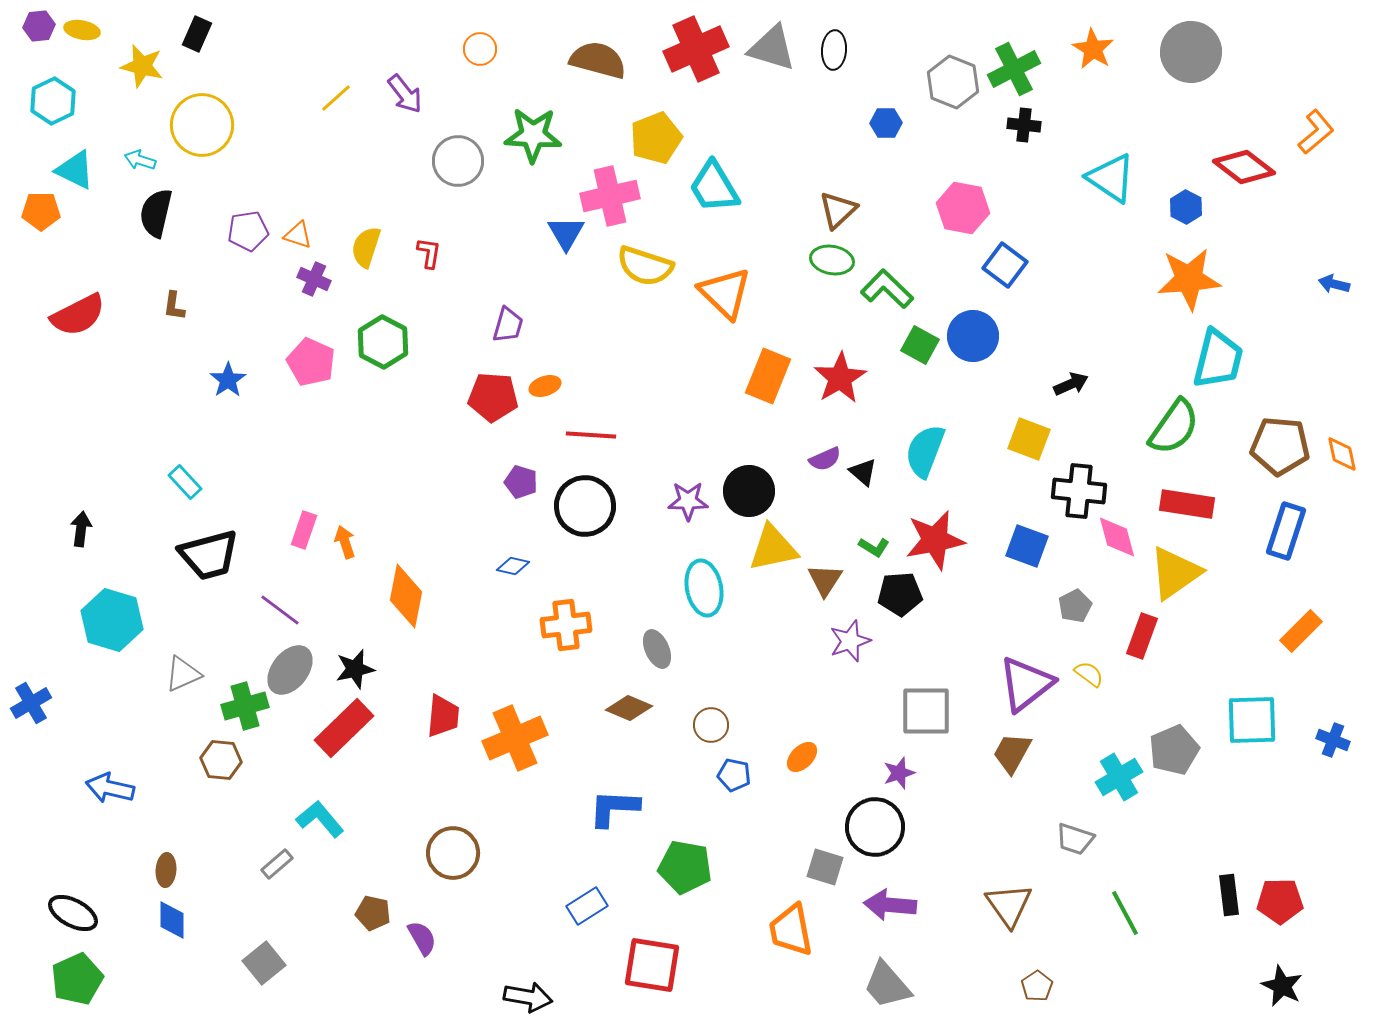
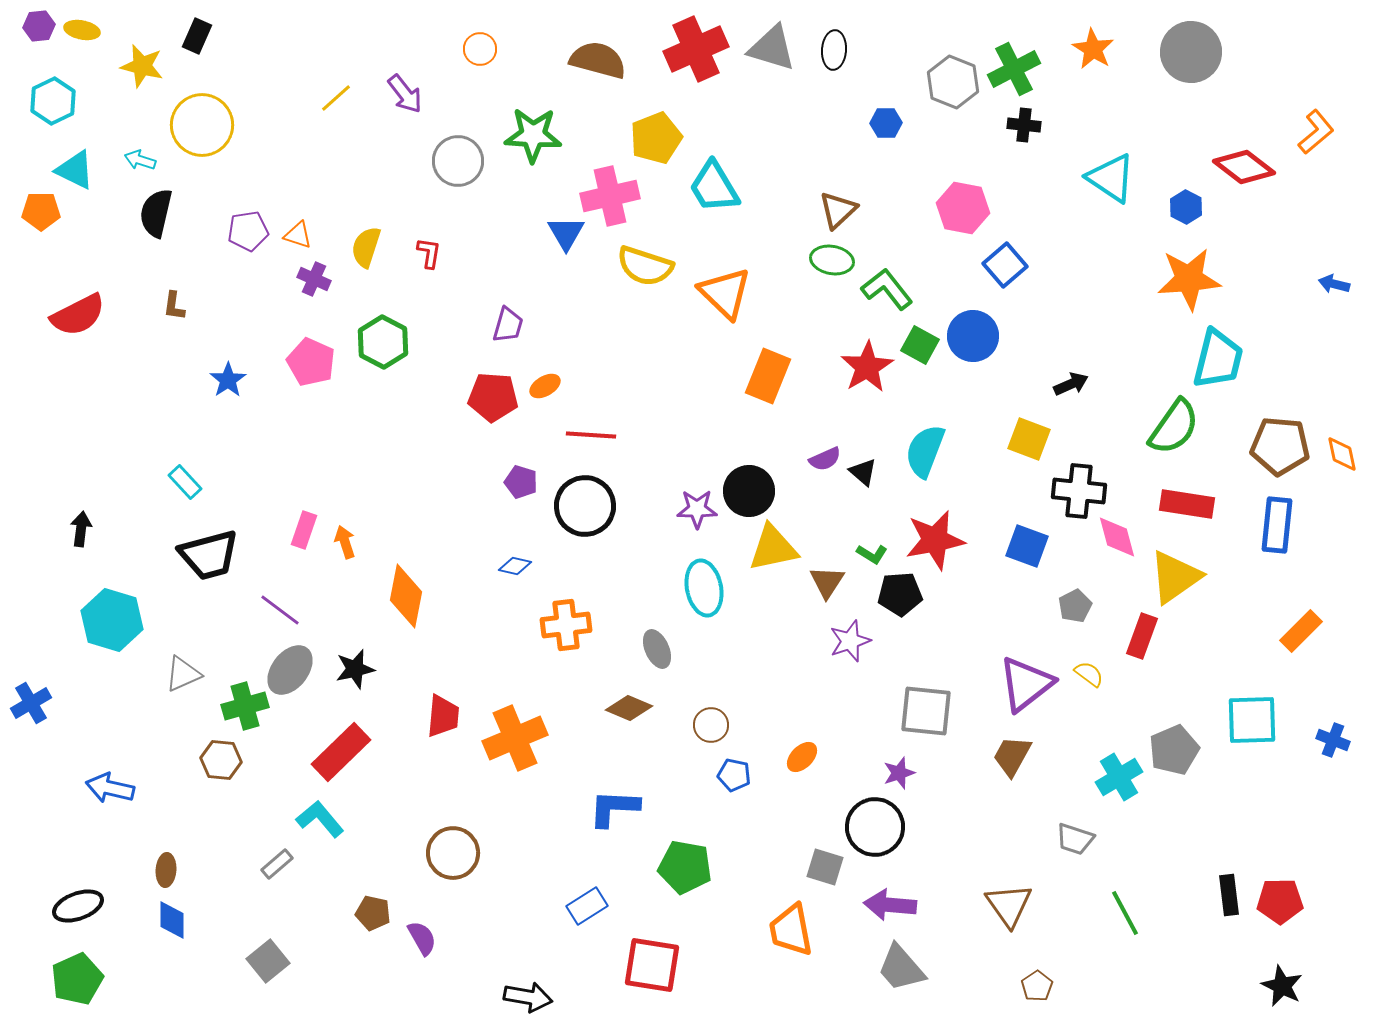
black rectangle at (197, 34): moved 2 px down
blue square at (1005, 265): rotated 12 degrees clockwise
green L-shape at (887, 289): rotated 8 degrees clockwise
red star at (840, 378): moved 27 px right, 11 px up
orange ellipse at (545, 386): rotated 12 degrees counterclockwise
purple star at (688, 501): moved 9 px right, 8 px down
blue rectangle at (1286, 531): moved 9 px left, 6 px up; rotated 12 degrees counterclockwise
green L-shape at (874, 547): moved 2 px left, 7 px down
blue diamond at (513, 566): moved 2 px right
yellow triangle at (1175, 573): moved 4 px down
brown triangle at (825, 580): moved 2 px right, 2 px down
gray square at (926, 711): rotated 6 degrees clockwise
red rectangle at (344, 728): moved 3 px left, 24 px down
brown trapezoid at (1012, 753): moved 3 px down
black ellipse at (73, 913): moved 5 px right, 7 px up; rotated 48 degrees counterclockwise
gray square at (264, 963): moved 4 px right, 2 px up
gray trapezoid at (887, 985): moved 14 px right, 17 px up
